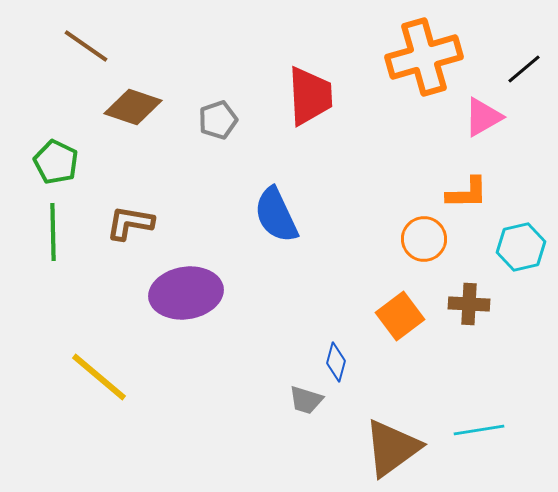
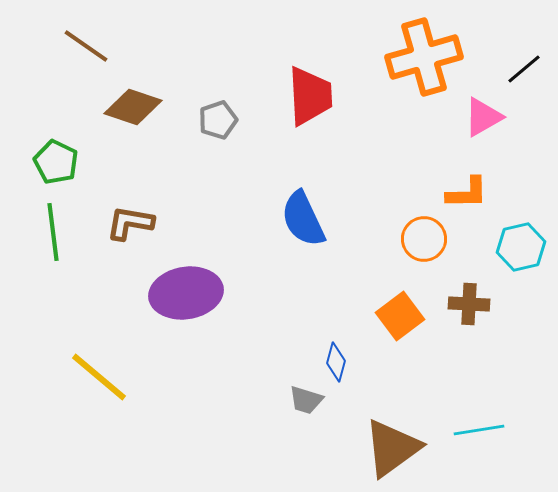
blue semicircle: moved 27 px right, 4 px down
green line: rotated 6 degrees counterclockwise
